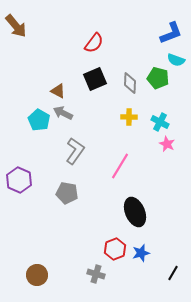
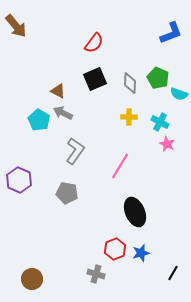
cyan semicircle: moved 3 px right, 34 px down
green pentagon: rotated 10 degrees clockwise
brown circle: moved 5 px left, 4 px down
